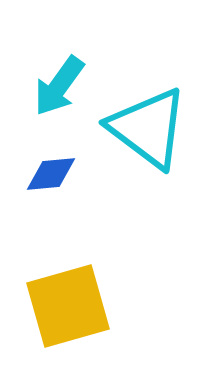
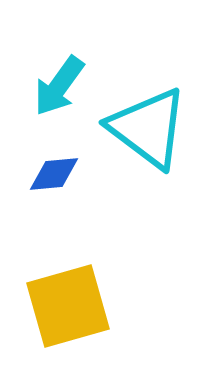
blue diamond: moved 3 px right
